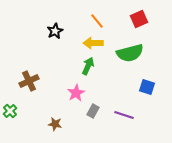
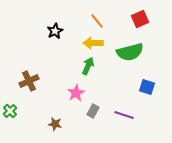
red square: moved 1 px right
green semicircle: moved 1 px up
